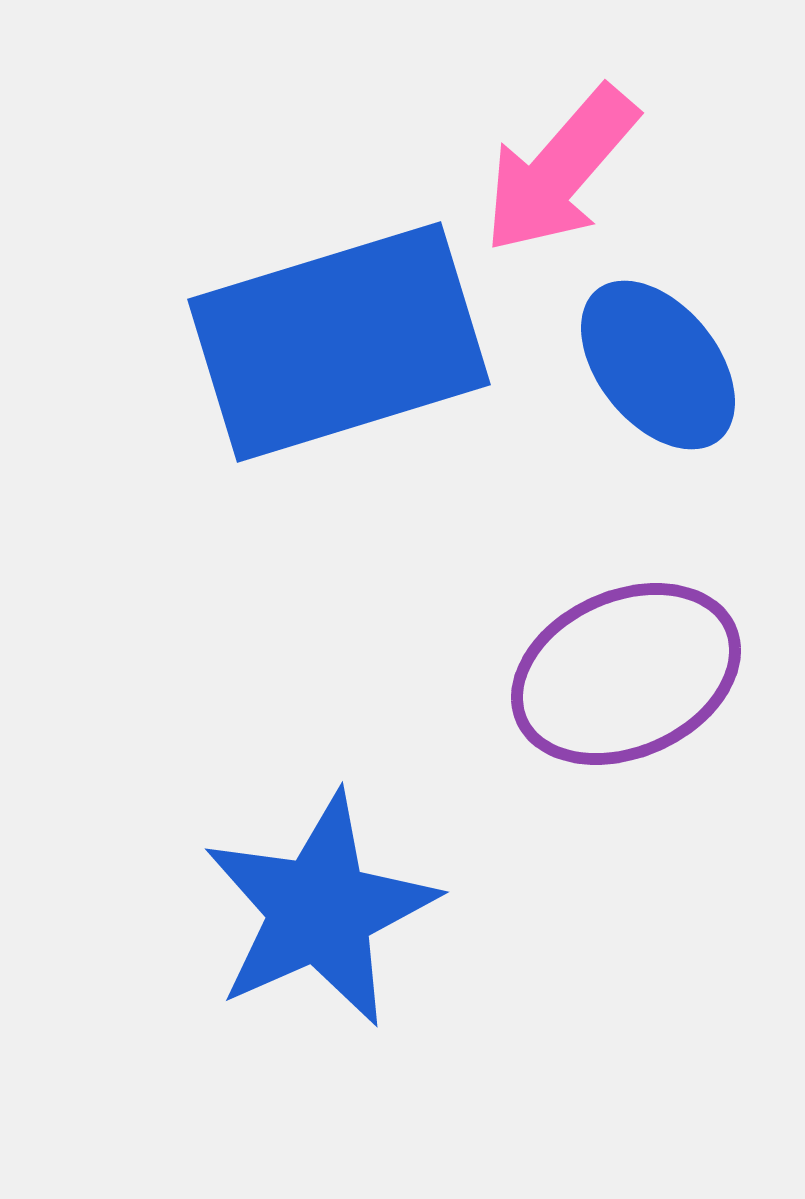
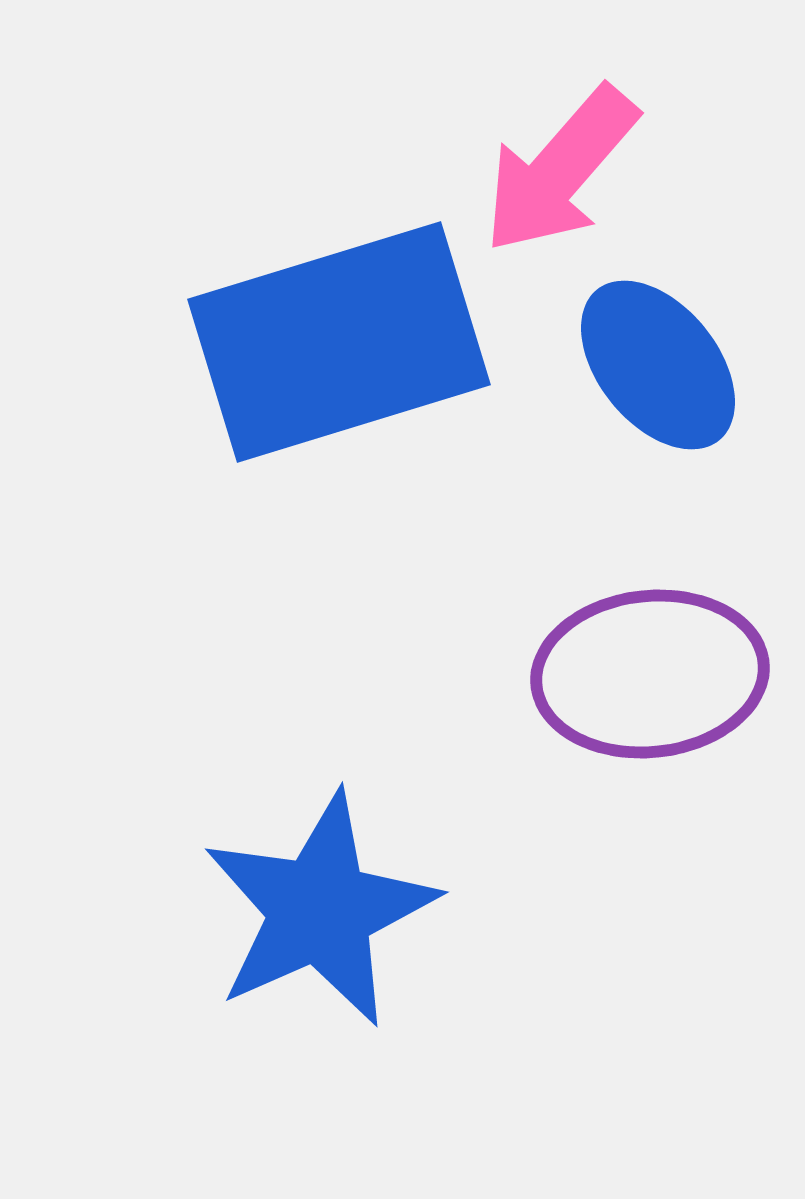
purple ellipse: moved 24 px right; rotated 18 degrees clockwise
